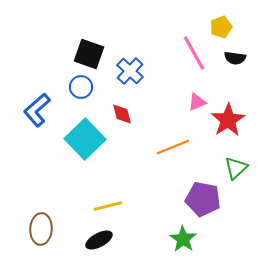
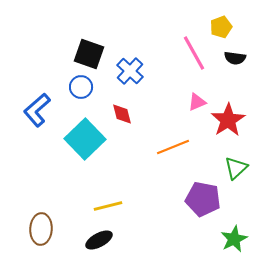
green star: moved 51 px right; rotated 12 degrees clockwise
